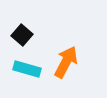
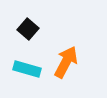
black square: moved 6 px right, 6 px up
